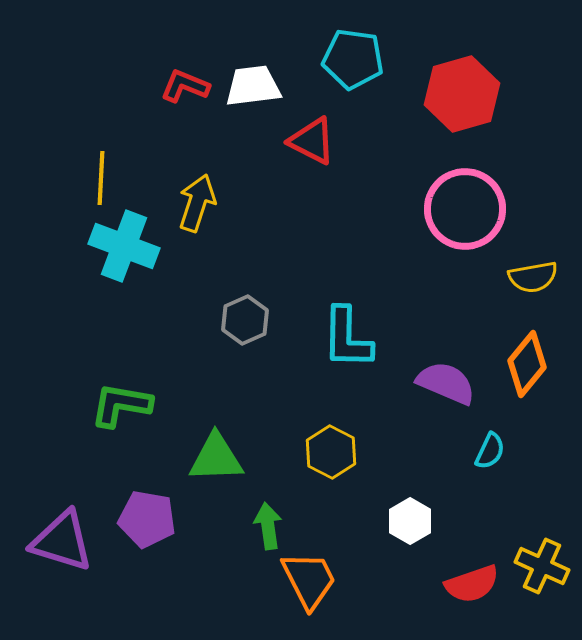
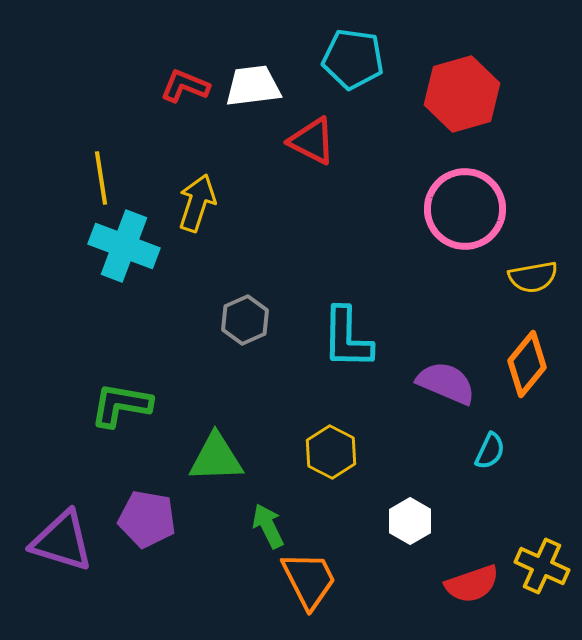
yellow line: rotated 12 degrees counterclockwise
green arrow: rotated 18 degrees counterclockwise
